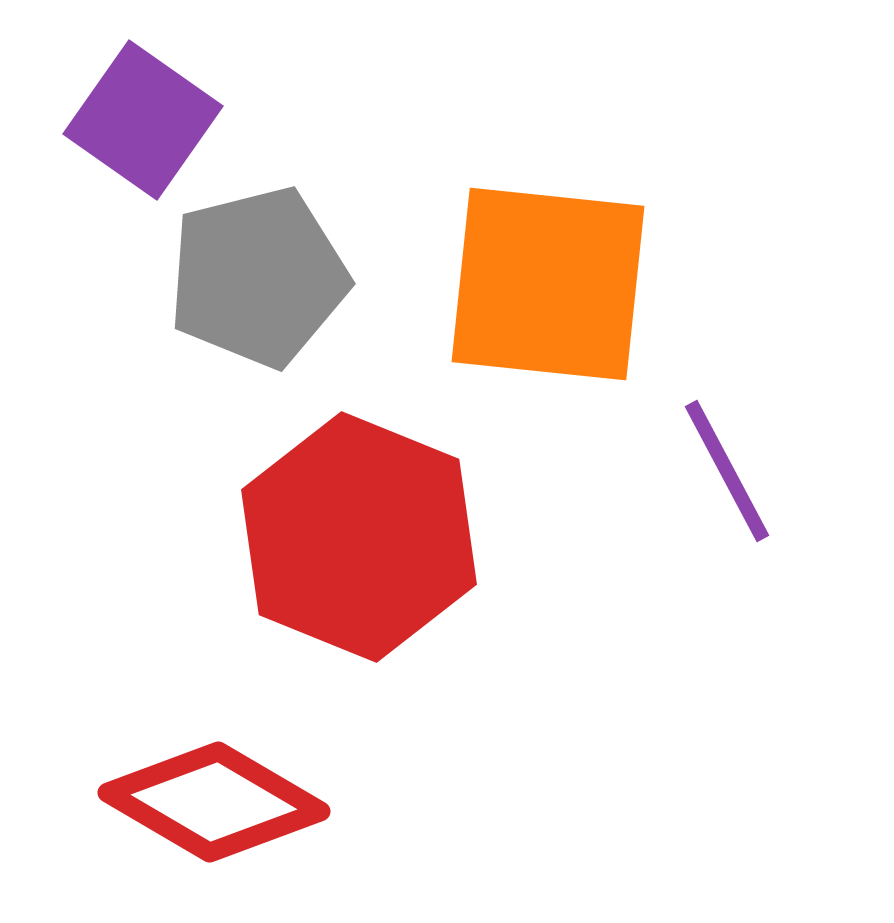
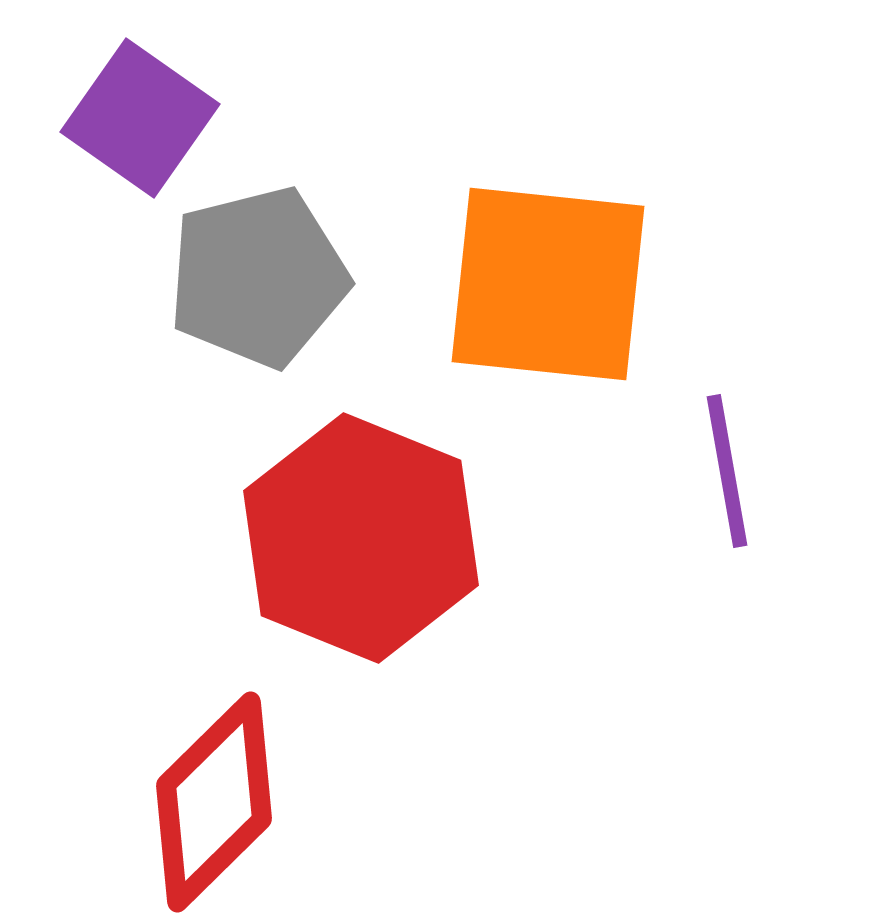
purple square: moved 3 px left, 2 px up
purple line: rotated 18 degrees clockwise
red hexagon: moved 2 px right, 1 px down
red diamond: rotated 75 degrees counterclockwise
